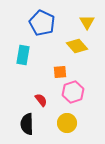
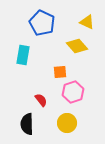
yellow triangle: rotated 35 degrees counterclockwise
